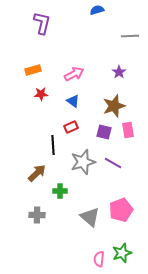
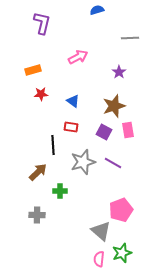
gray line: moved 2 px down
pink arrow: moved 4 px right, 17 px up
red rectangle: rotated 32 degrees clockwise
purple square: rotated 14 degrees clockwise
brown arrow: moved 1 px right, 1 px up
gray triangle: moved 11 px right, 14 px down
